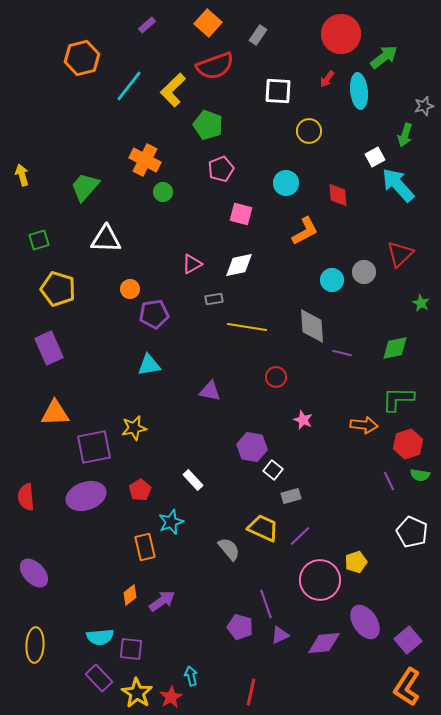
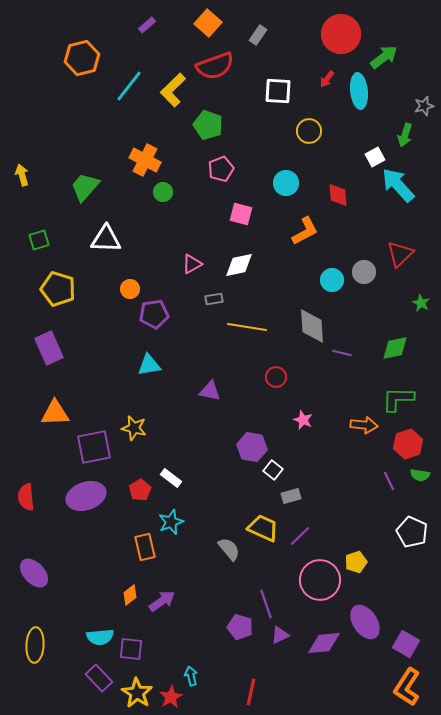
yellow star at (134, 428): rotated 25 degrees clockwise
white rectangle at (193, 480): moved 22 px left, 2 px up; rotated 10 degrees counterclockwise
purple square at (408, 640): moved 2 px left, 4 px down; rotated 20 degrees counterclockwise
